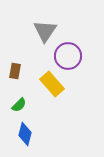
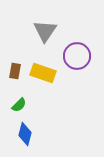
purple circle: moved 9 px right
yellow rectangle: moved 9 px left, 11 px up; rotated 30 degrees counterclockwise
